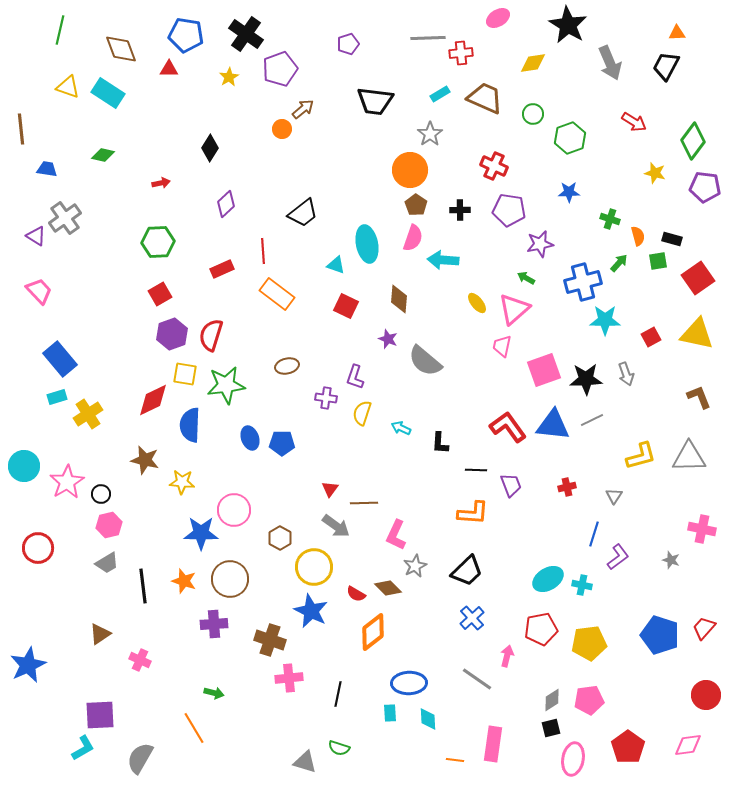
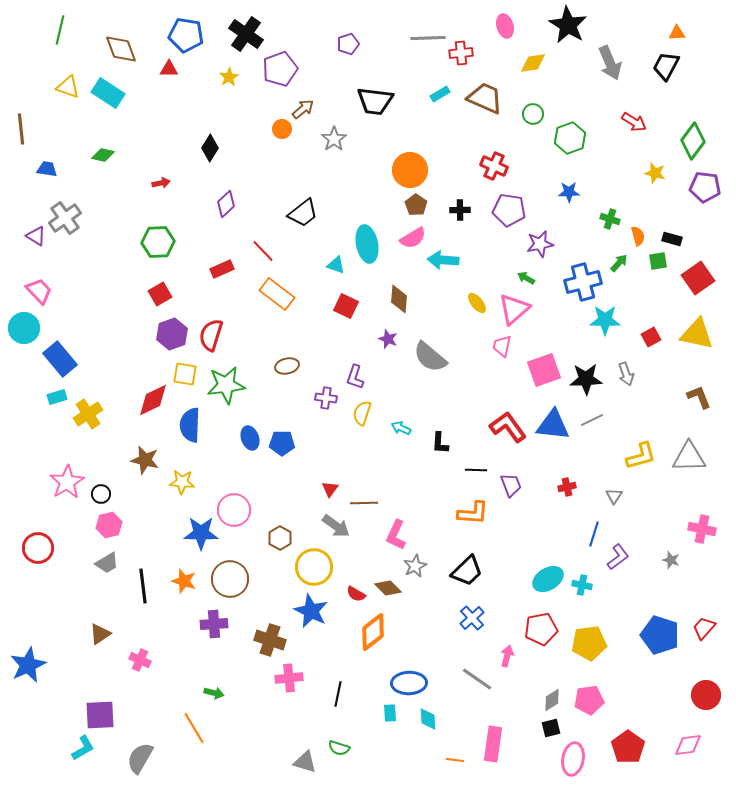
pink ellipse at (498, 18): moved 7 px right, 8 px down; rotated 75 degrees counterclockwise
gray star at (430, 134): moved 96 px left, 5 px down
pink semicircle at (413, 238): rotated 40 degrees clockwise
red line at (263, 251): rotated 40 degrees counterclockwise
gray semicircle at (425, 361): moved 5 px right, 4 px up
cyan circle at (24, 466): moved 138 px up
